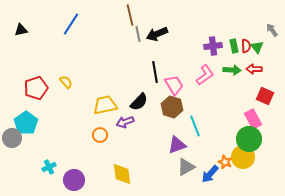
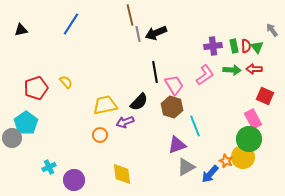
black arrow: moved 1 px left, 1 px up
orange star: moved 1 px right, 1 px up
